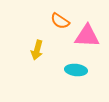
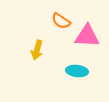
orange semicircle: moved 1 px right
cyan ellipse: moved 1 px right, 1 px down
